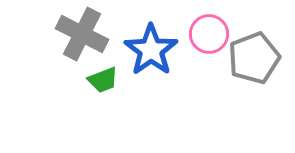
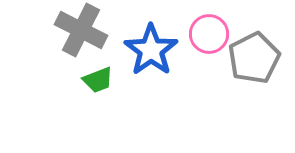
gray cross: moved 1 px left, 4 px up
gray pentagon: rotated 6 degrees counterclockwise
green trapezoid: moved 5 px left
